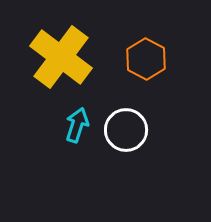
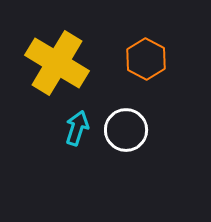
yellow cross: moved 4 px left, 6 px down; rotated 6 degrees counterclockwise
cyan arrow: moved 3 px down
